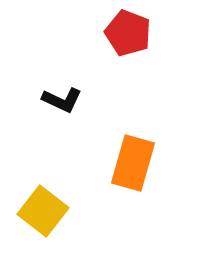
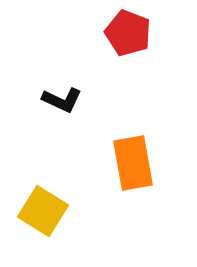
orange rectangle: rotated 26 degrees counterclockwise
yellow square: rotated 6 degrees counterclockwise
